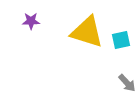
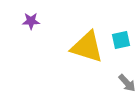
yellow triangle: moved 15 px down
